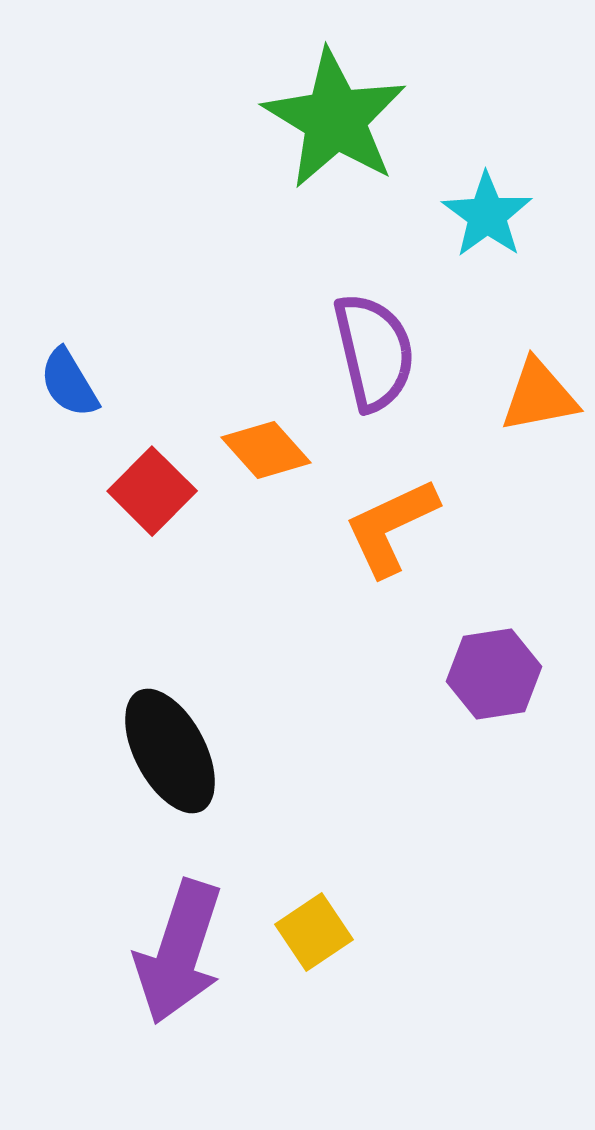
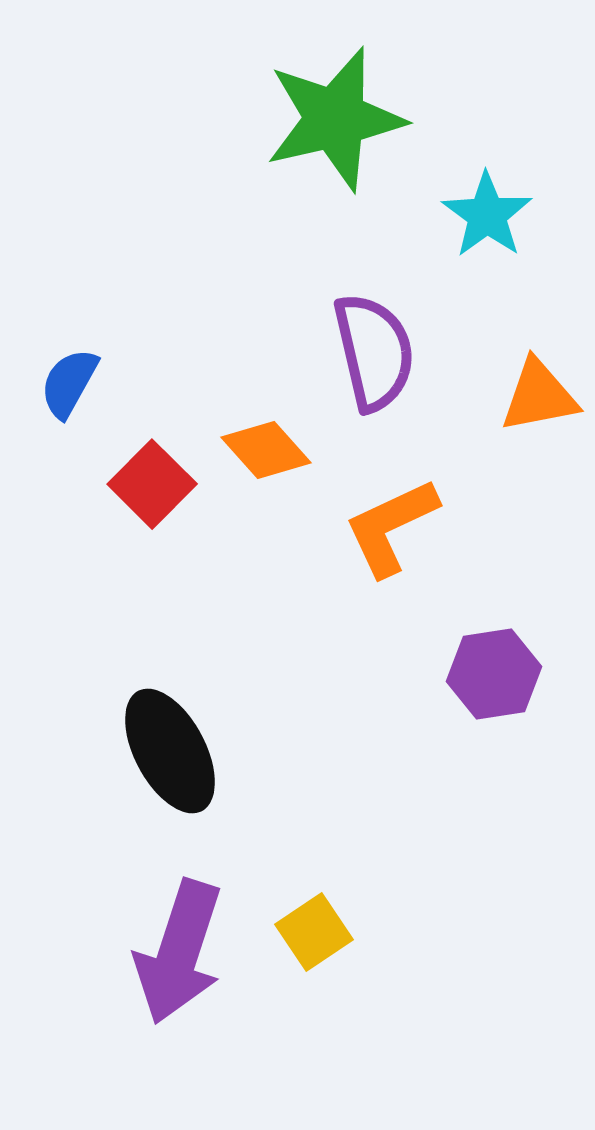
green star: rotated 28 degrees clockwise
blue semicircle: rotated 60 degrees clockwise
red square: moved 7 px up
